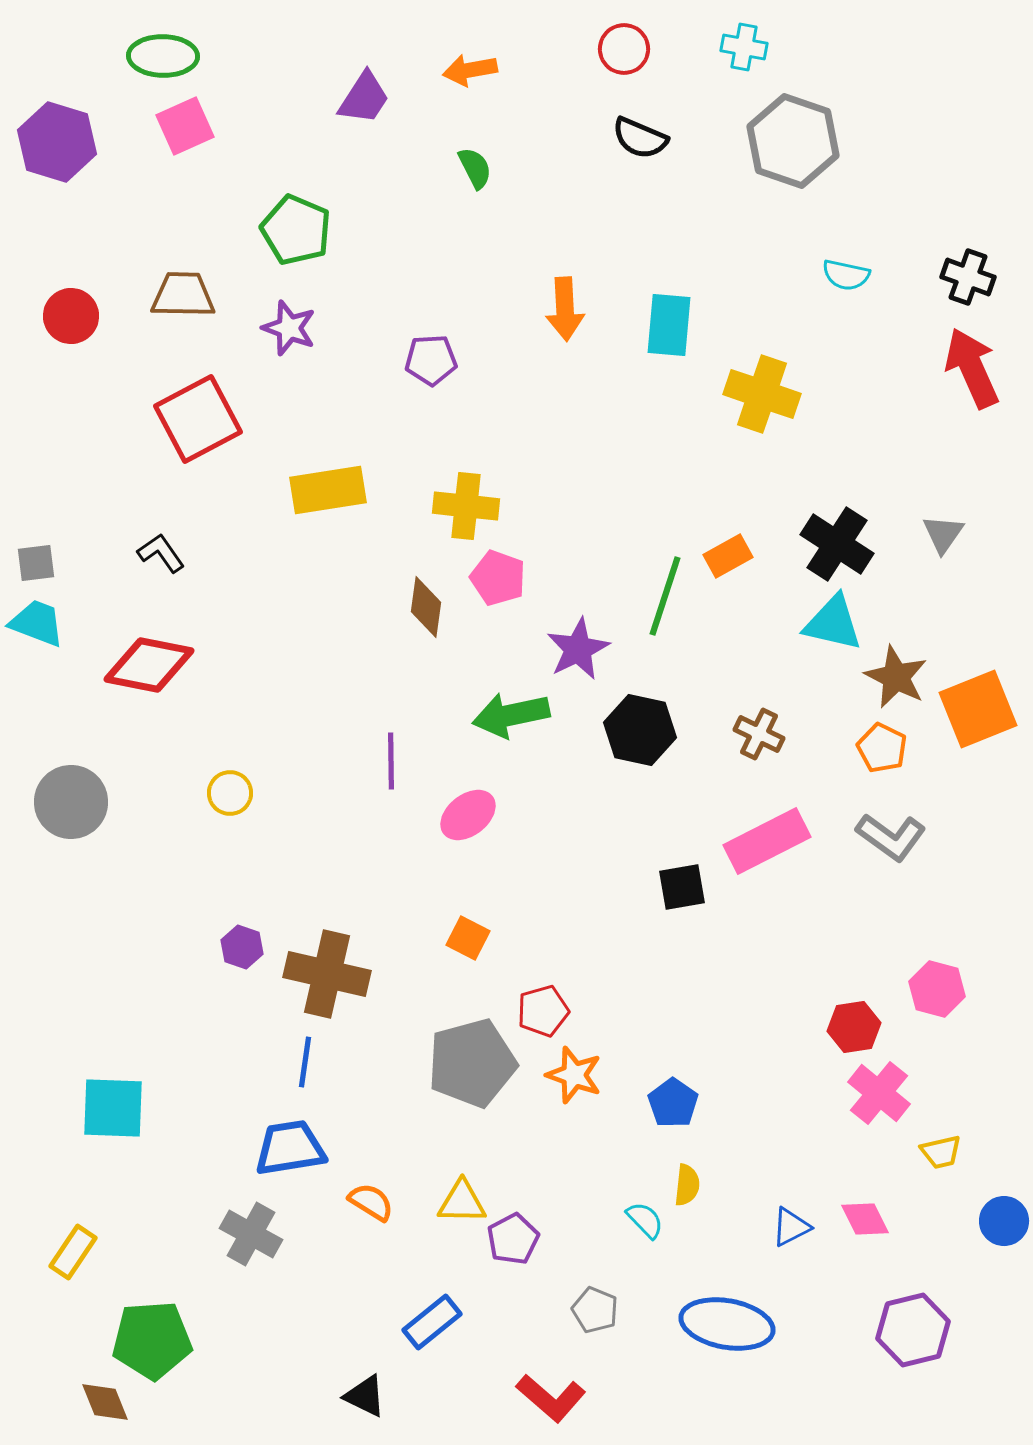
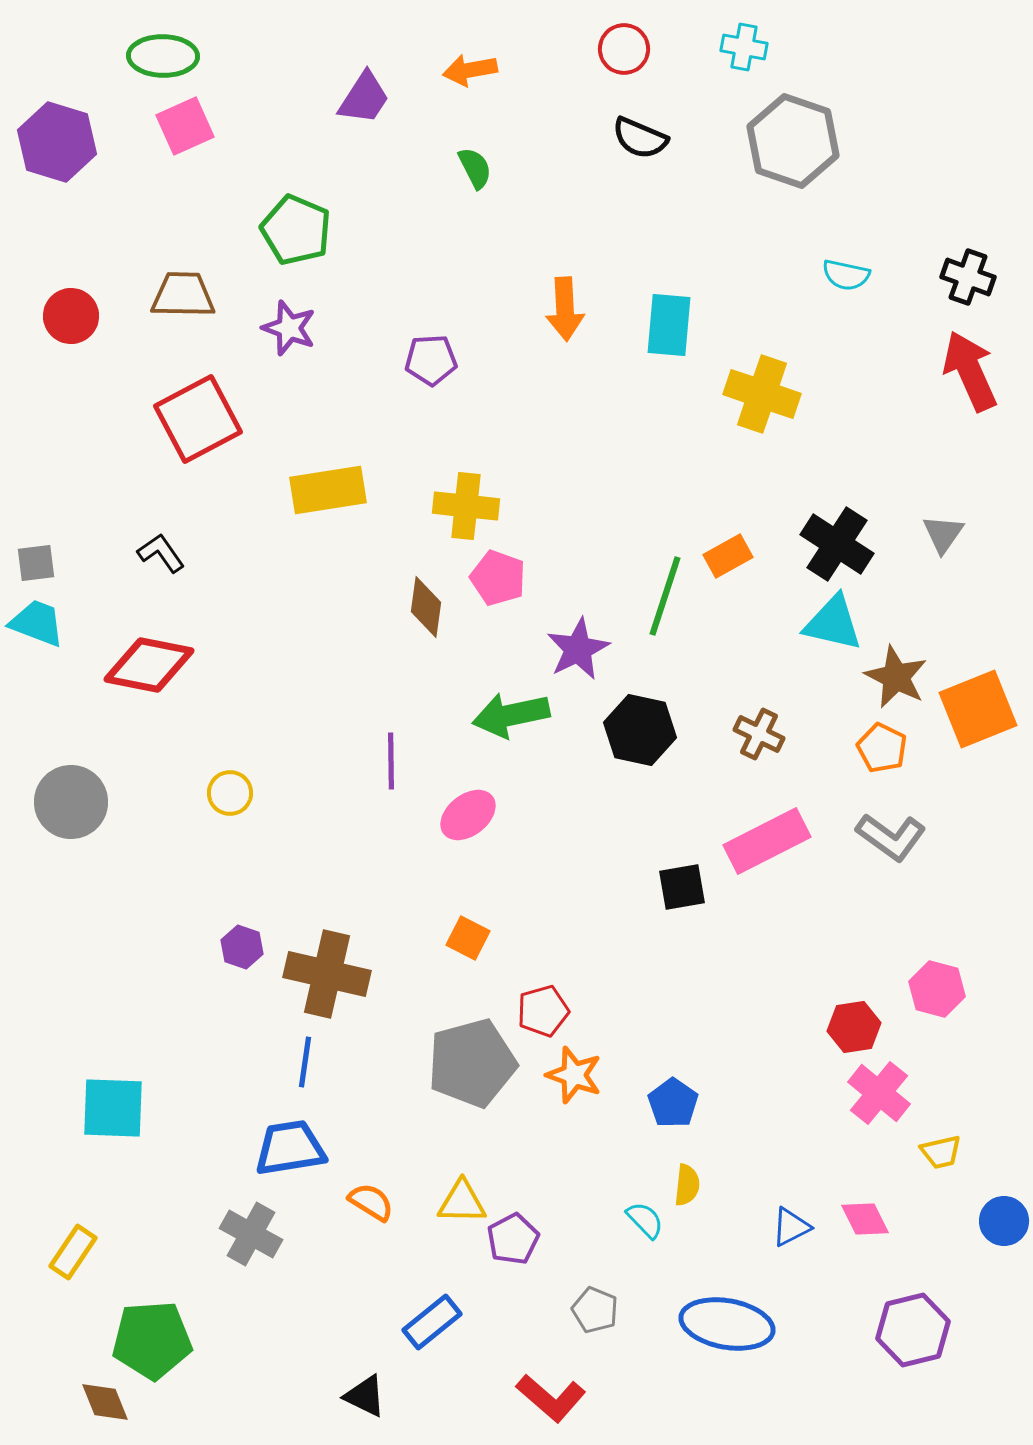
red arrow at (972, 368): moved 2 px left, 3 px down
